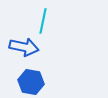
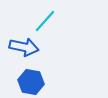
cyan line: moved 2 px right; rotated 30 degrees clockwise
